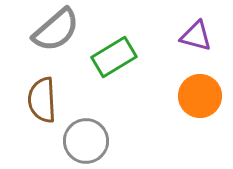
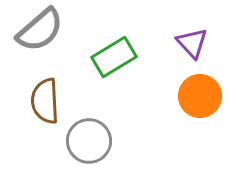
gray semicircle: moved 16 px left
purple triangle: moved 4 px left, 7 px down; rotated 32 degrees clockwise
brown semicircle: moved 3 px right, 1 px down
gray circle: moved 3 px right
